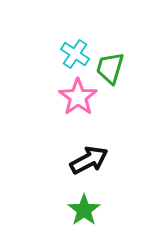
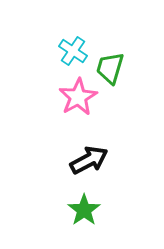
cyan cross: moved 2 px left, 3 px up
pink star: rotated 6 degrees clockwise
